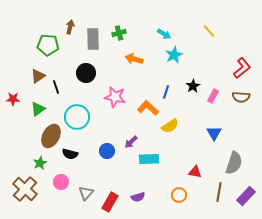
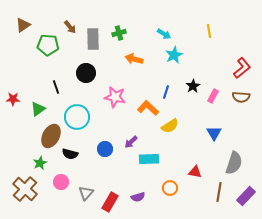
brown arrow: rotated 128 degrees clockwise
yellow line: rotated 32 degrees clockwise
brown triangle: moved 15 px left, 51 px up
blue circle: moved 2 px left, 2 px up
orange circle: moved 9 px left, 7 px up
